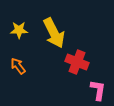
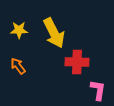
red cross: rotated 20 degrees counterclockwise
